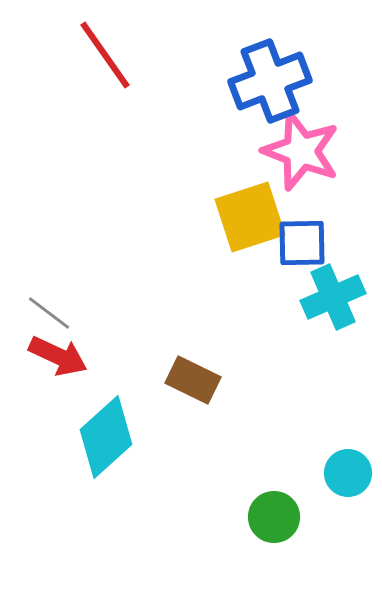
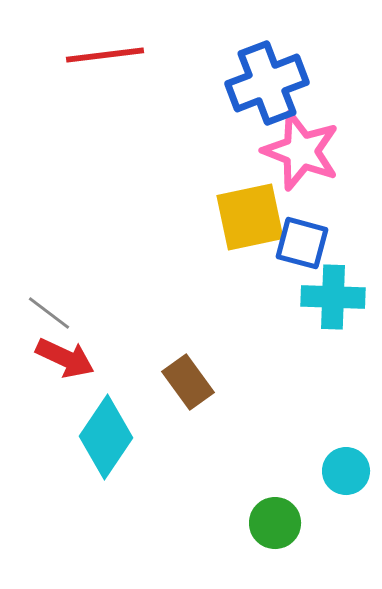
red line: rotated 62 degrees counterclockwise
blue cross: moved 3 px left, 2 px down
yellow square: rotated 6 degrees clockwise
blue square: rotated 16 degrees clockwise
cyan cross: rotated 26 degrees clockwise
red arrow: moved 7 px right, 2 px down
brown rectangle: moved 5 px left, 2 px down; rotated 28 degrees clockwise
cyan diamond: rotated 14 degrees counterclockwise
cyan circle: moved 2 px left, 2 px up
green circle: moved 1 px right, 6 px down
